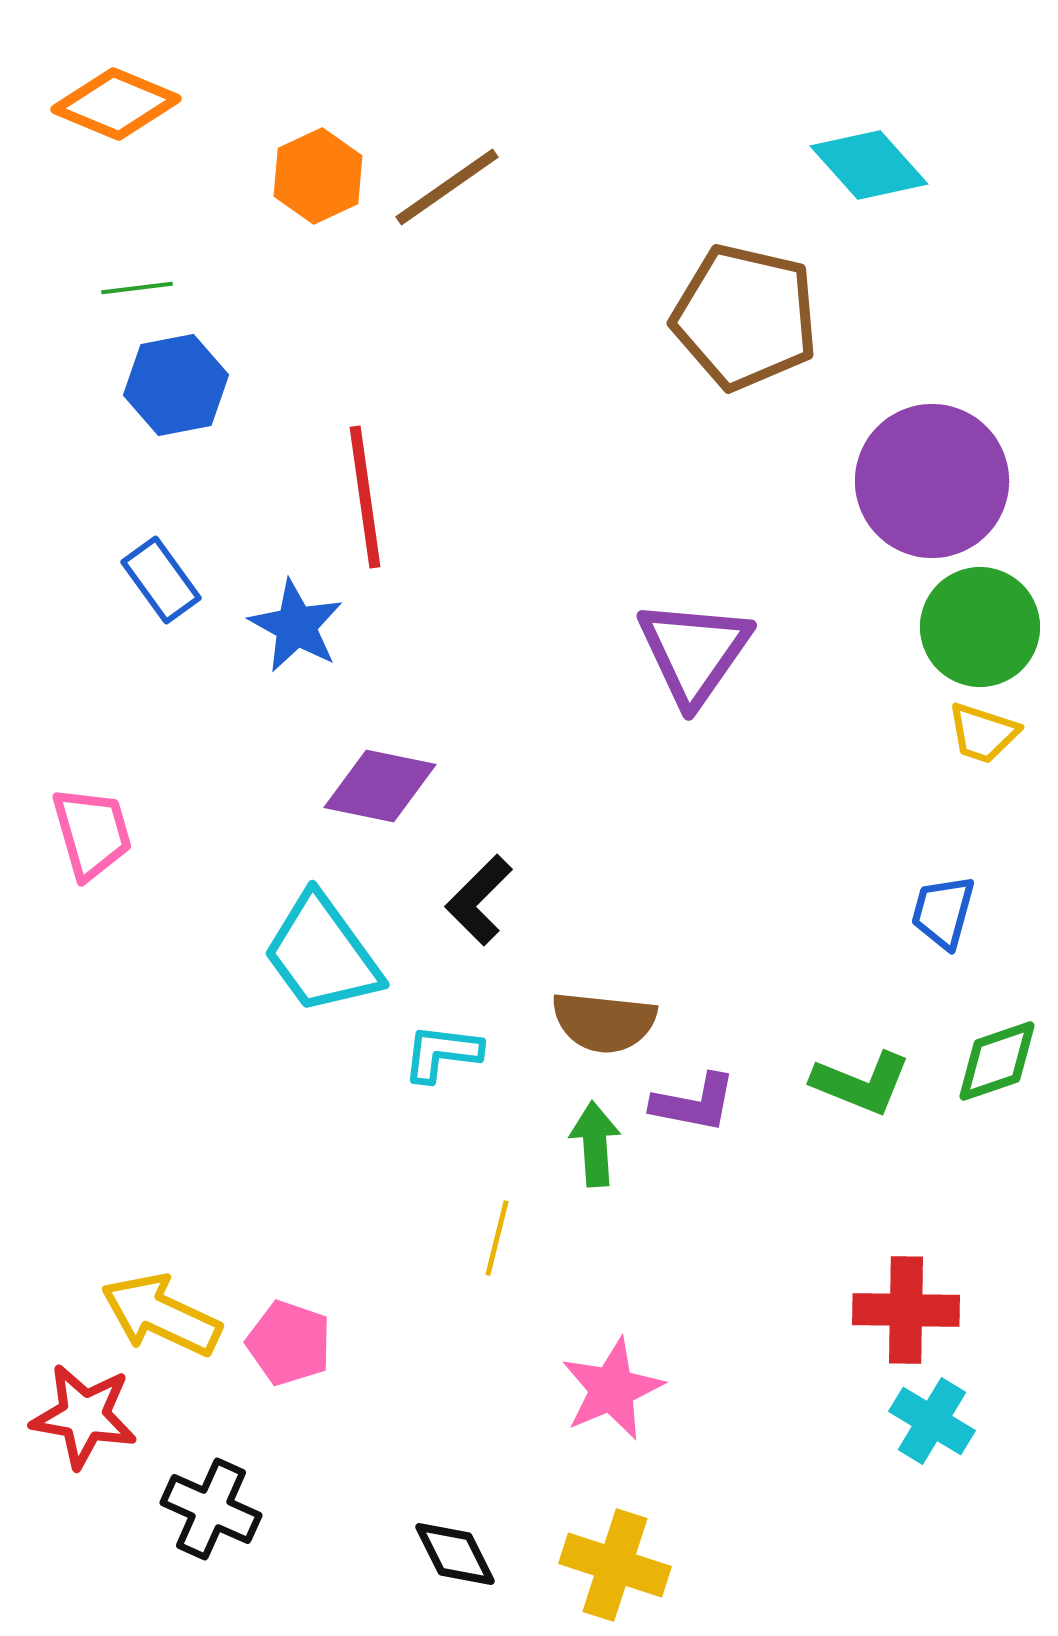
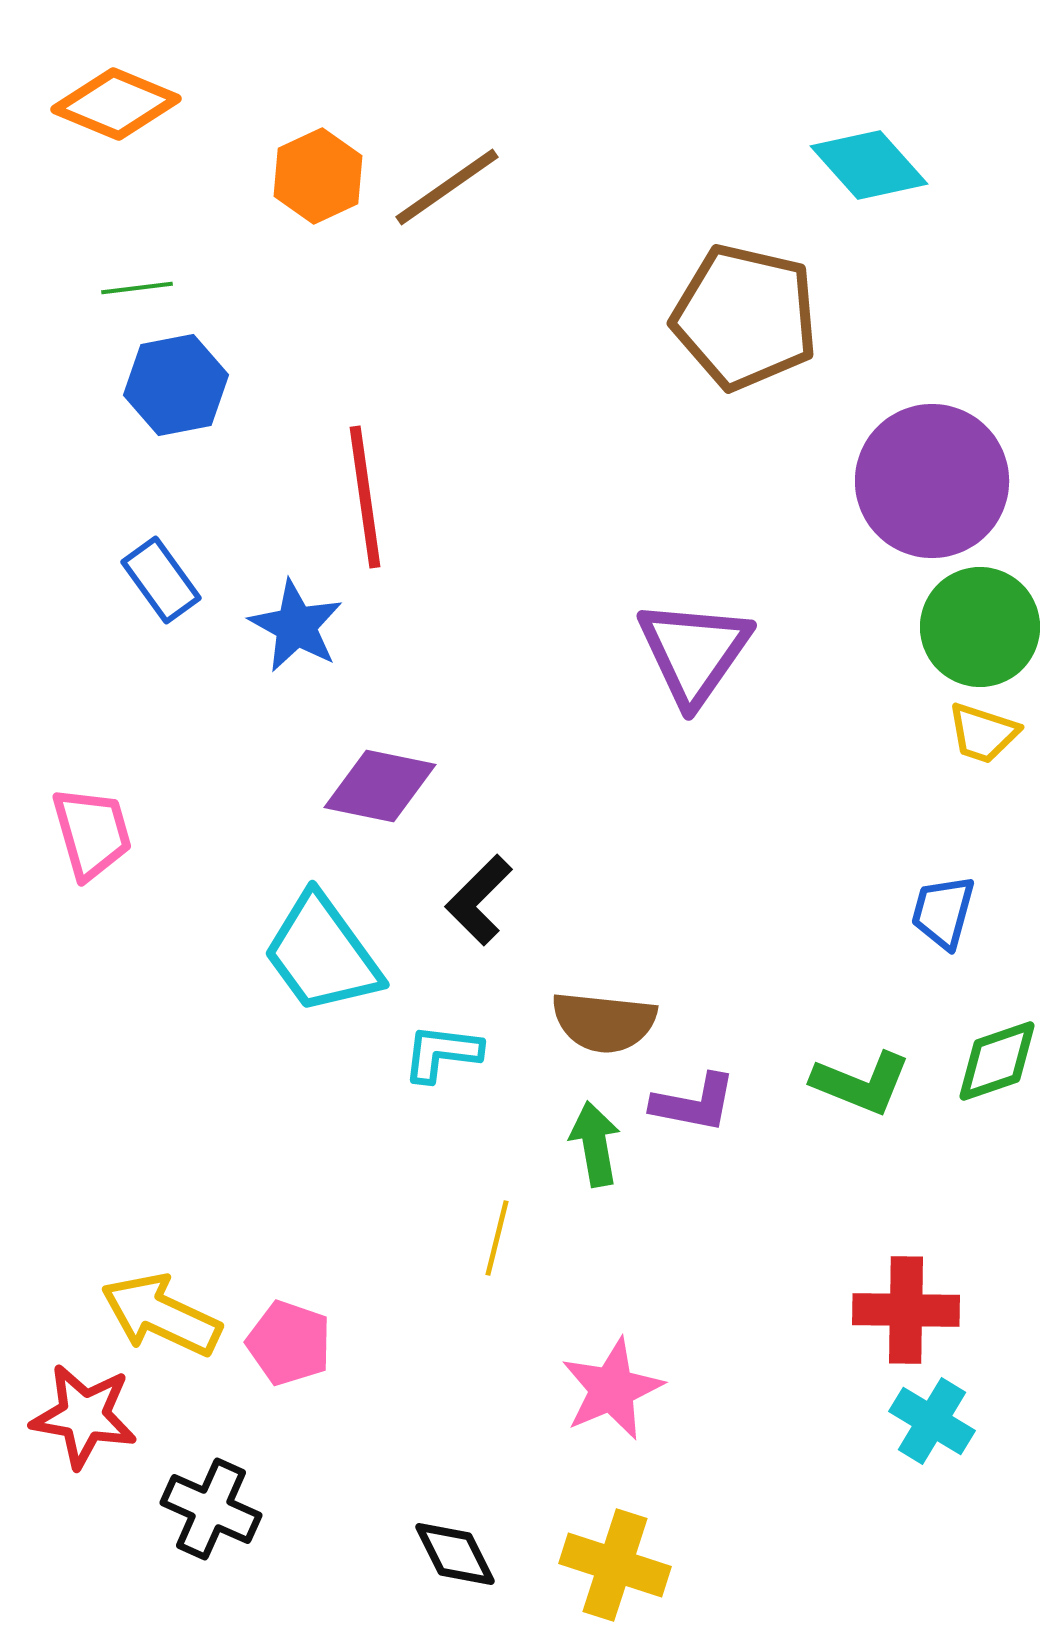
green arrow: rotated 6 degrees counterclockwise
